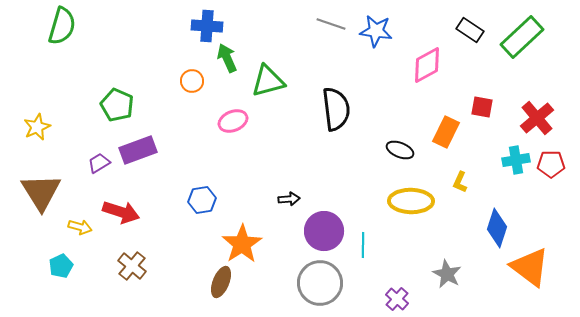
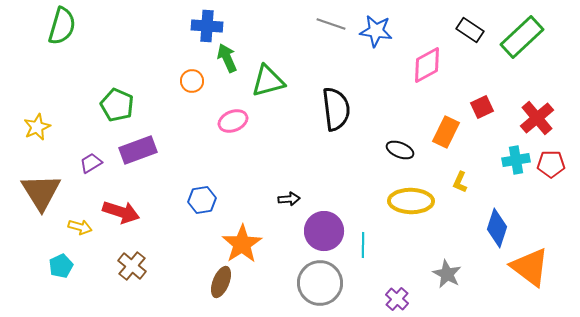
red square: rotated 35 degrees counterclockwise
purple trapezoid: moved 8 px left
